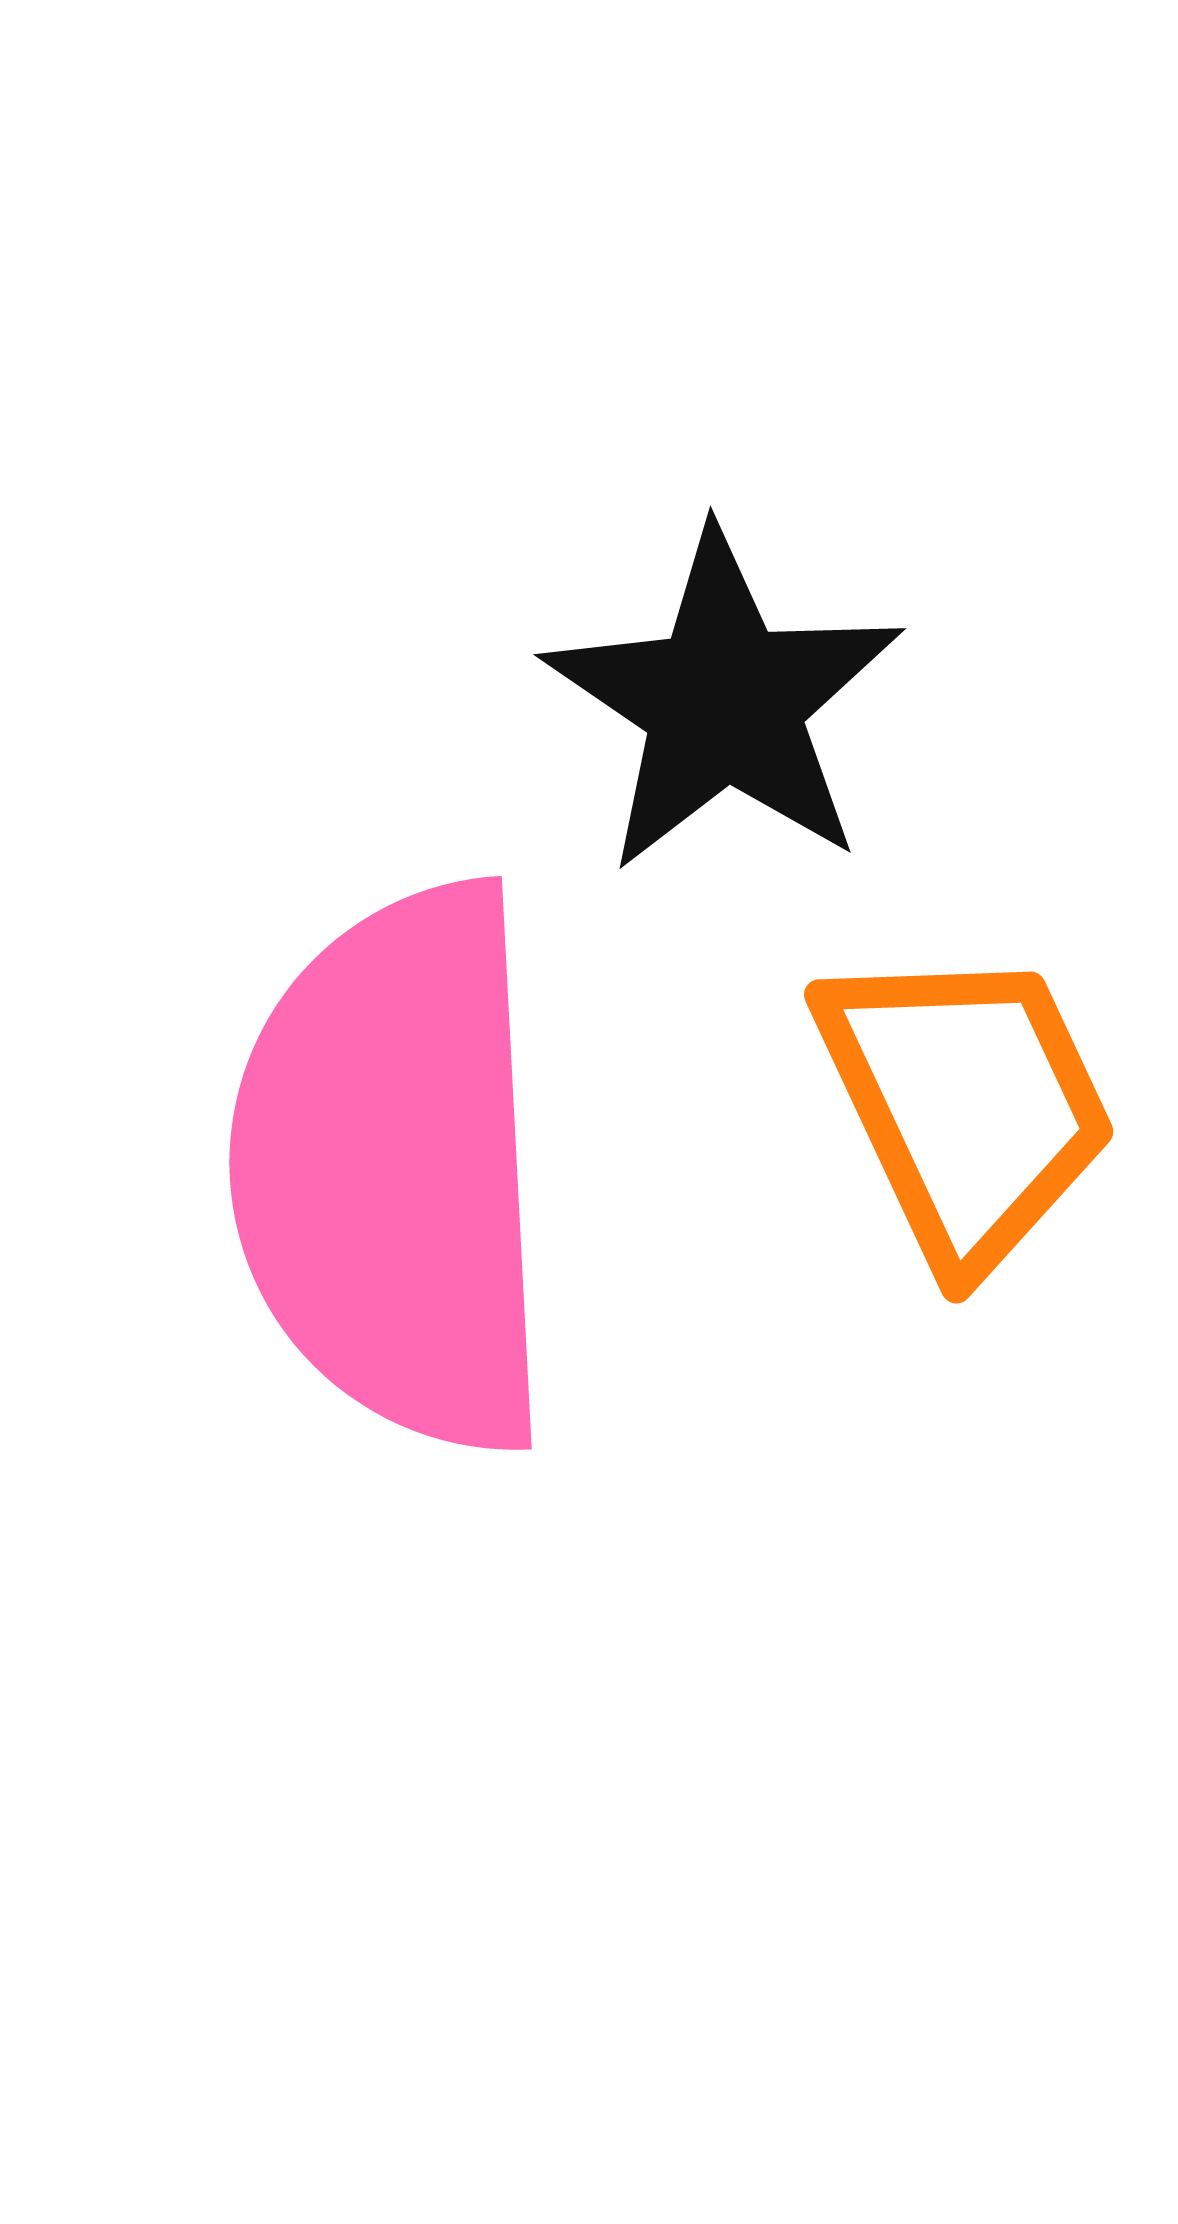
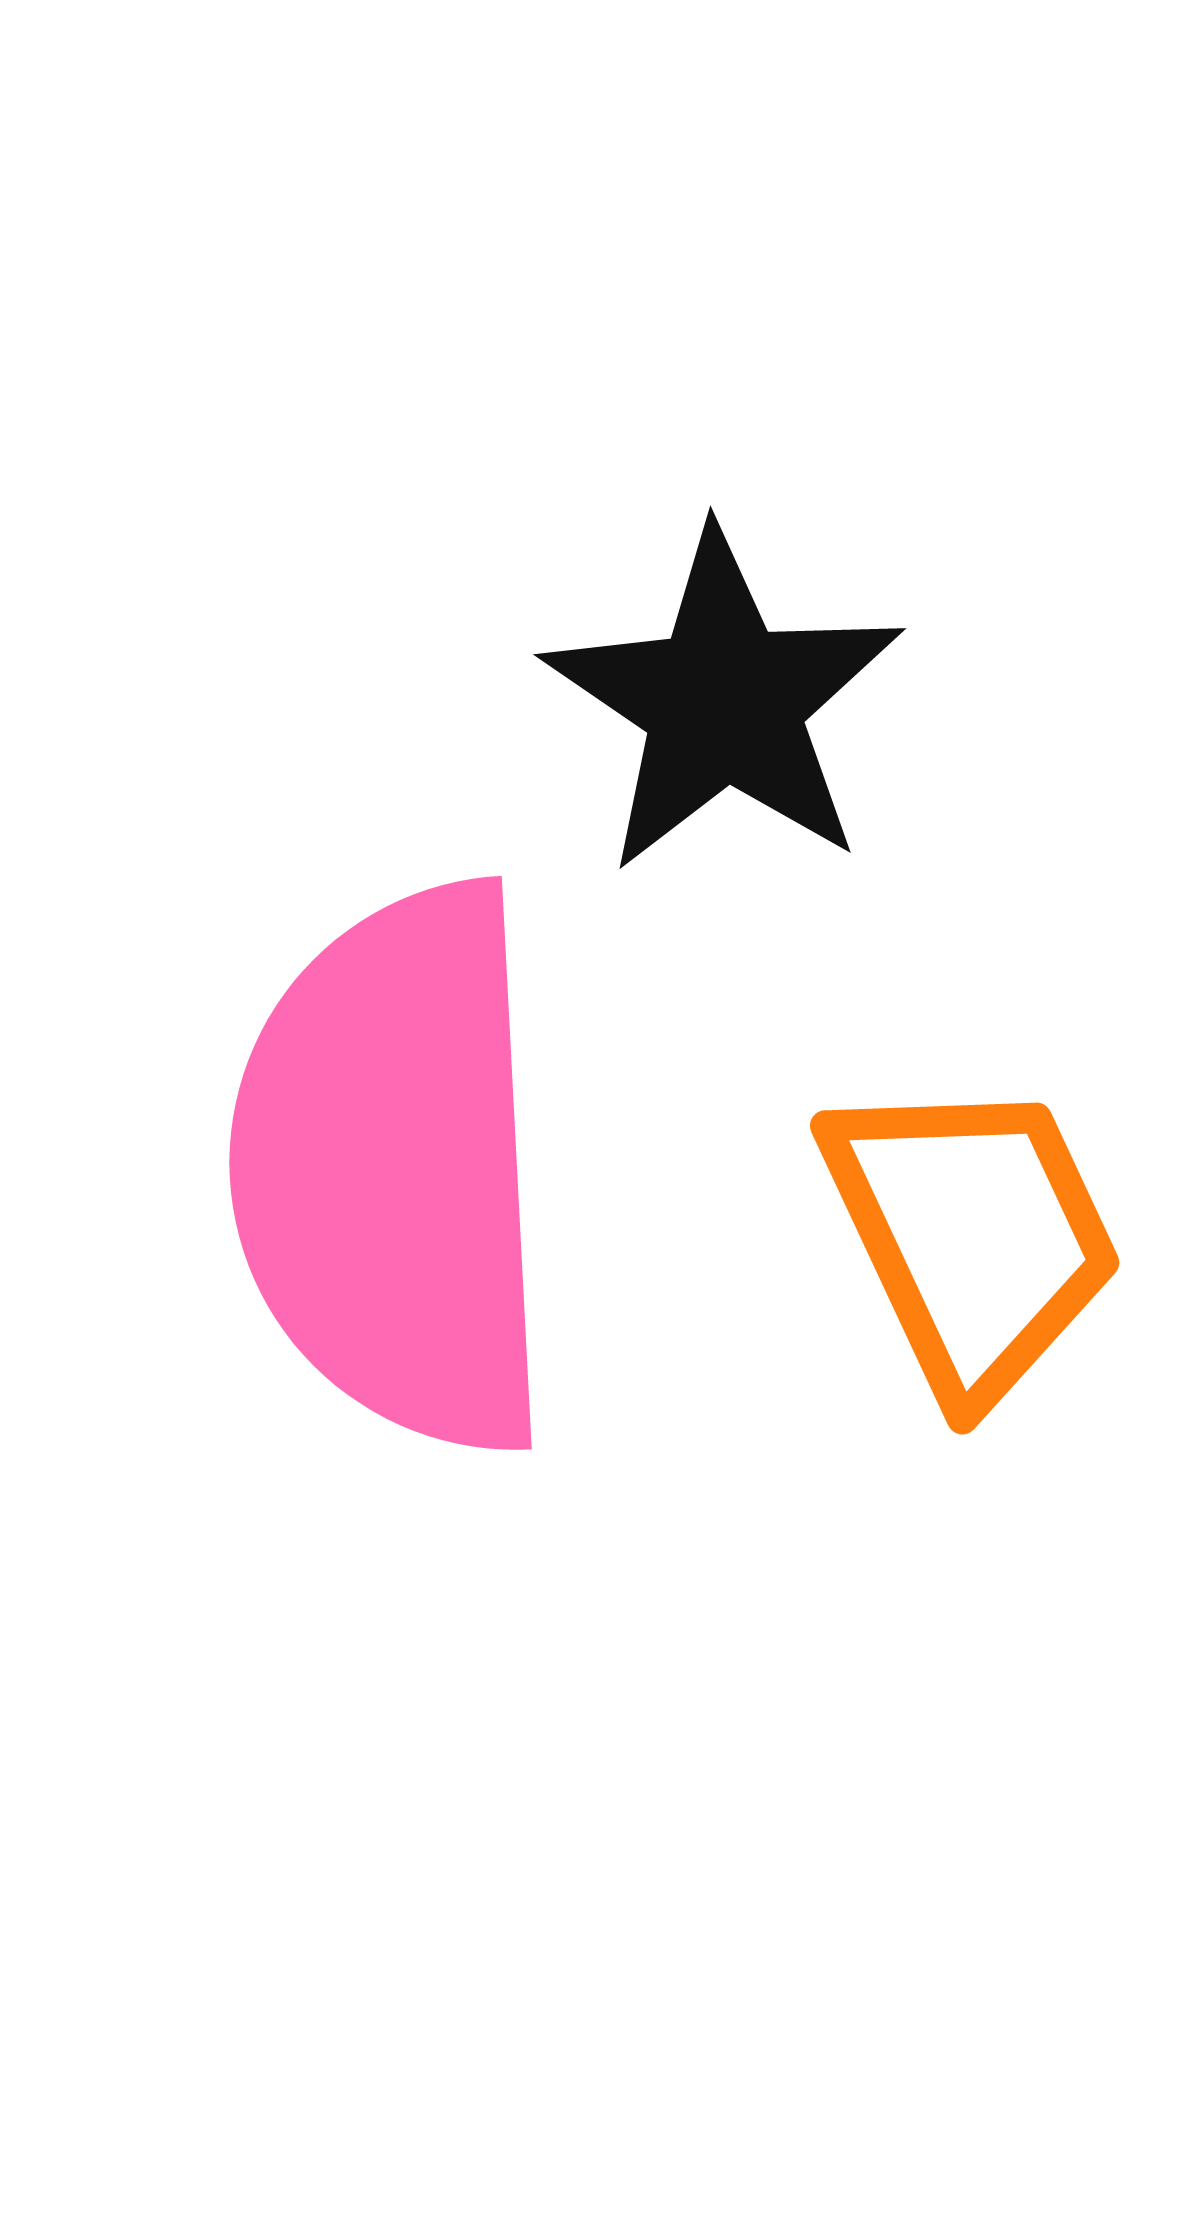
orange trapezoid: moved 6 px right, 131 px down
